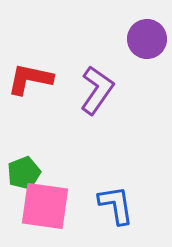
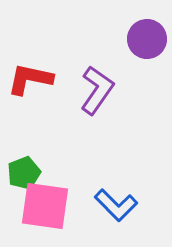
blue L-shape: rotated 144 degrees clockwise
